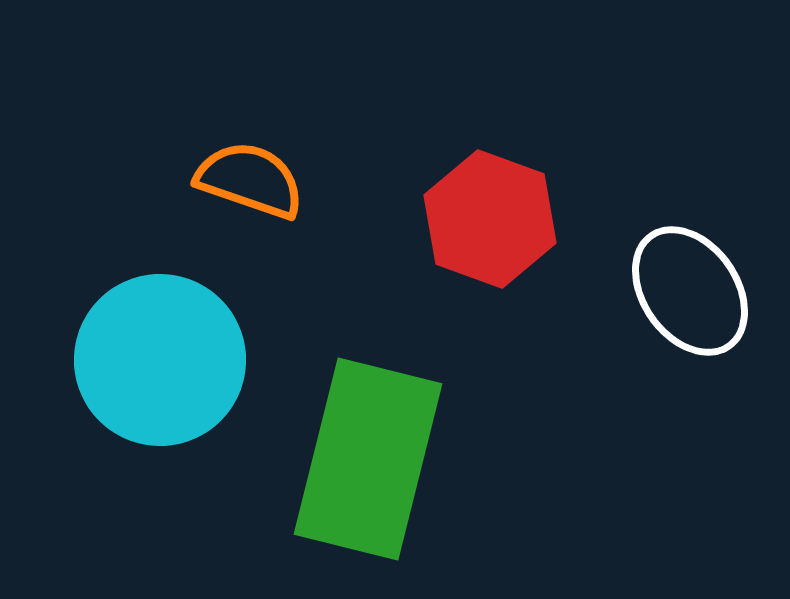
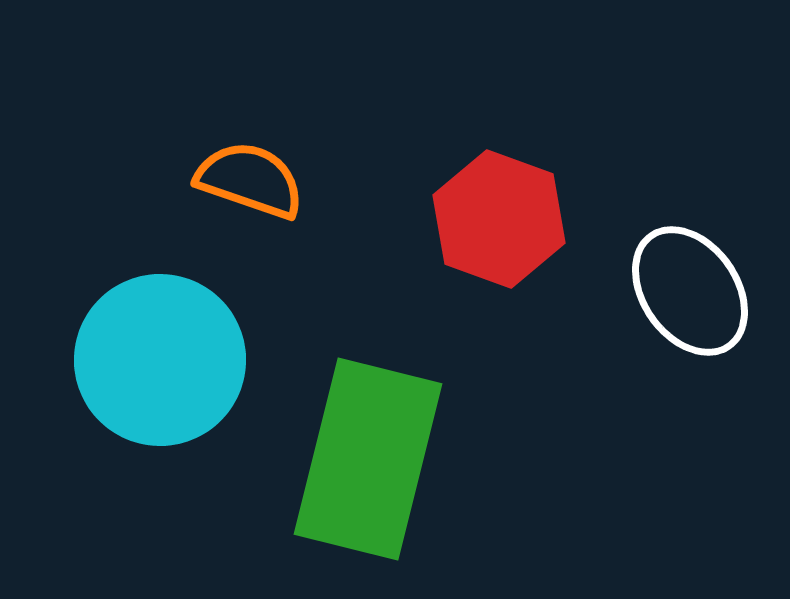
red hexagon: moved 9 px right
